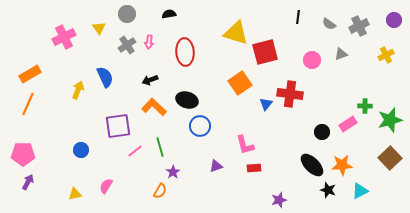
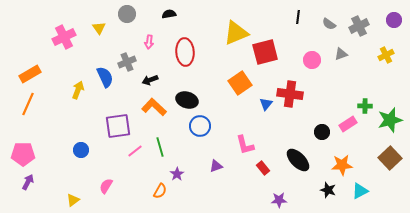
yellow triangle at (236, 33): rotated 40 degrees counterclockwise
gray cross at (127, 45): moved 17 px down; rotated 12 degrees clockwise
black ellipse at (312, 165): moved 14 px left, 5 px up
red rectangle at (254, 168): moved 9 px right; rotated 56 degrees clockwise
purple star at (173, 172): moved 4 px right, 2 px down
yellow triangle at (75, 194): moved 2 px left, 6 px down; rotated 24 degrees counterclockwise
purple star at (279, 200): rotated 14 degrees clockwise
